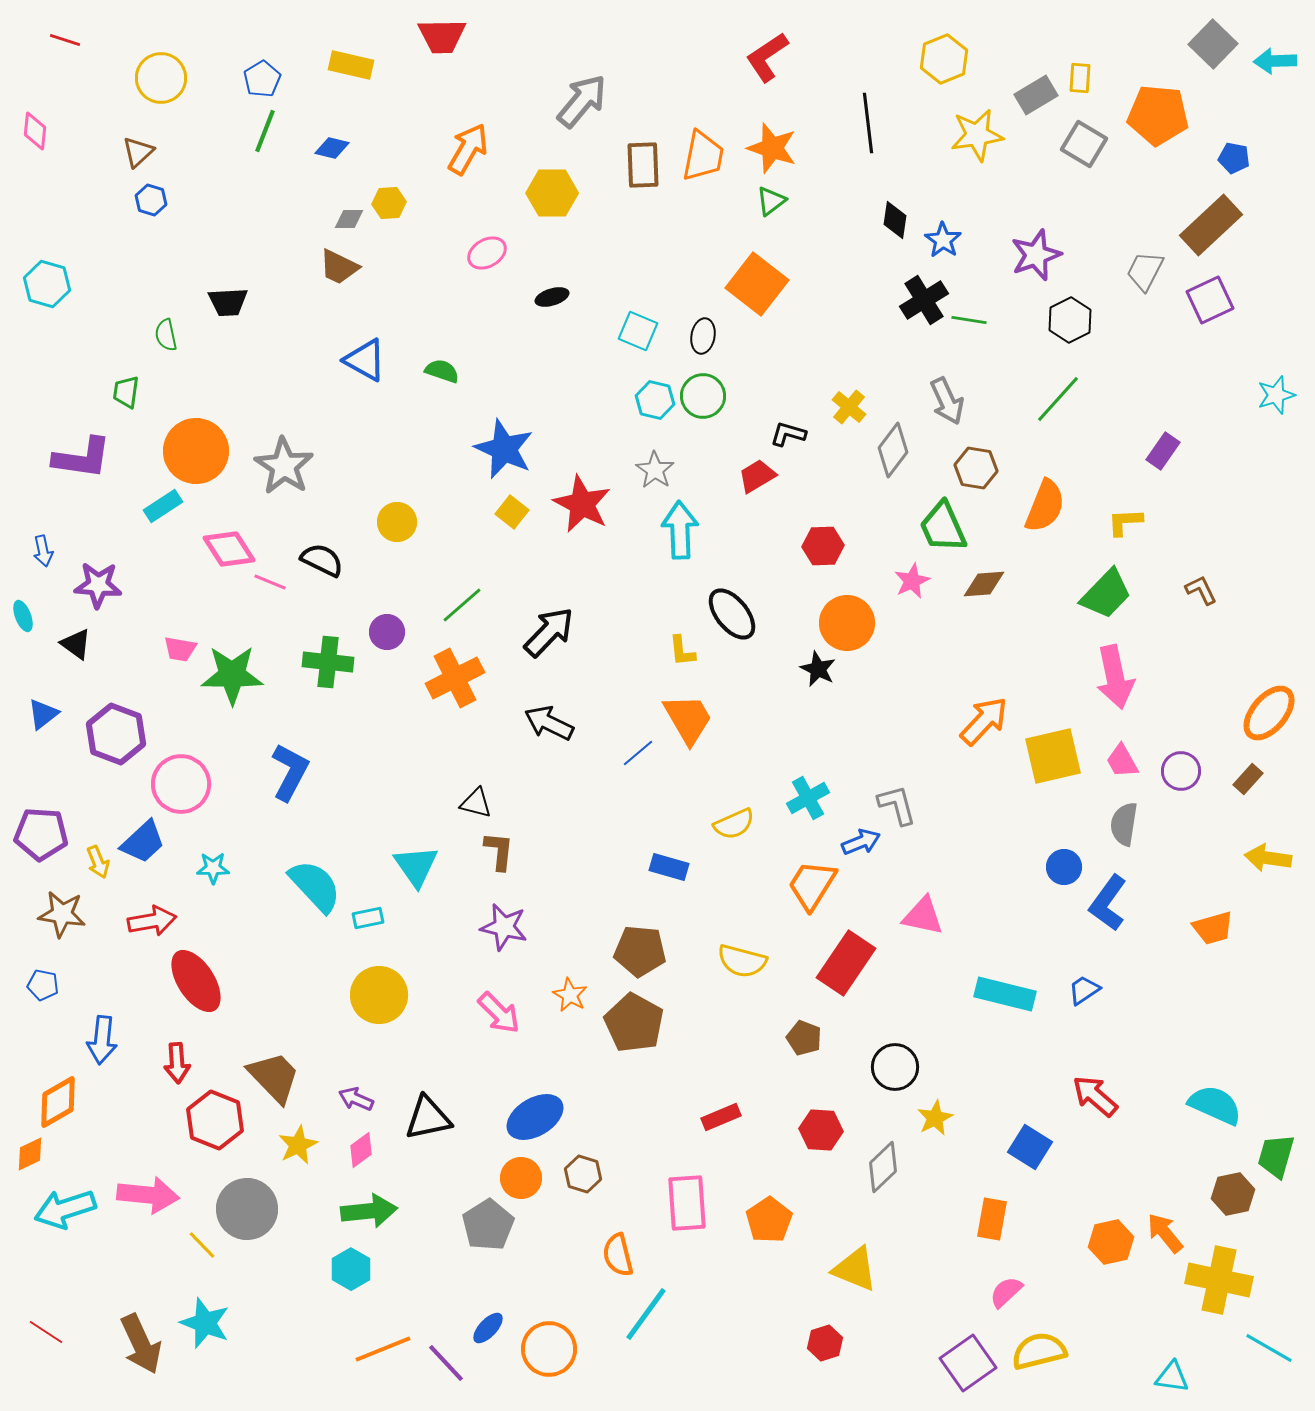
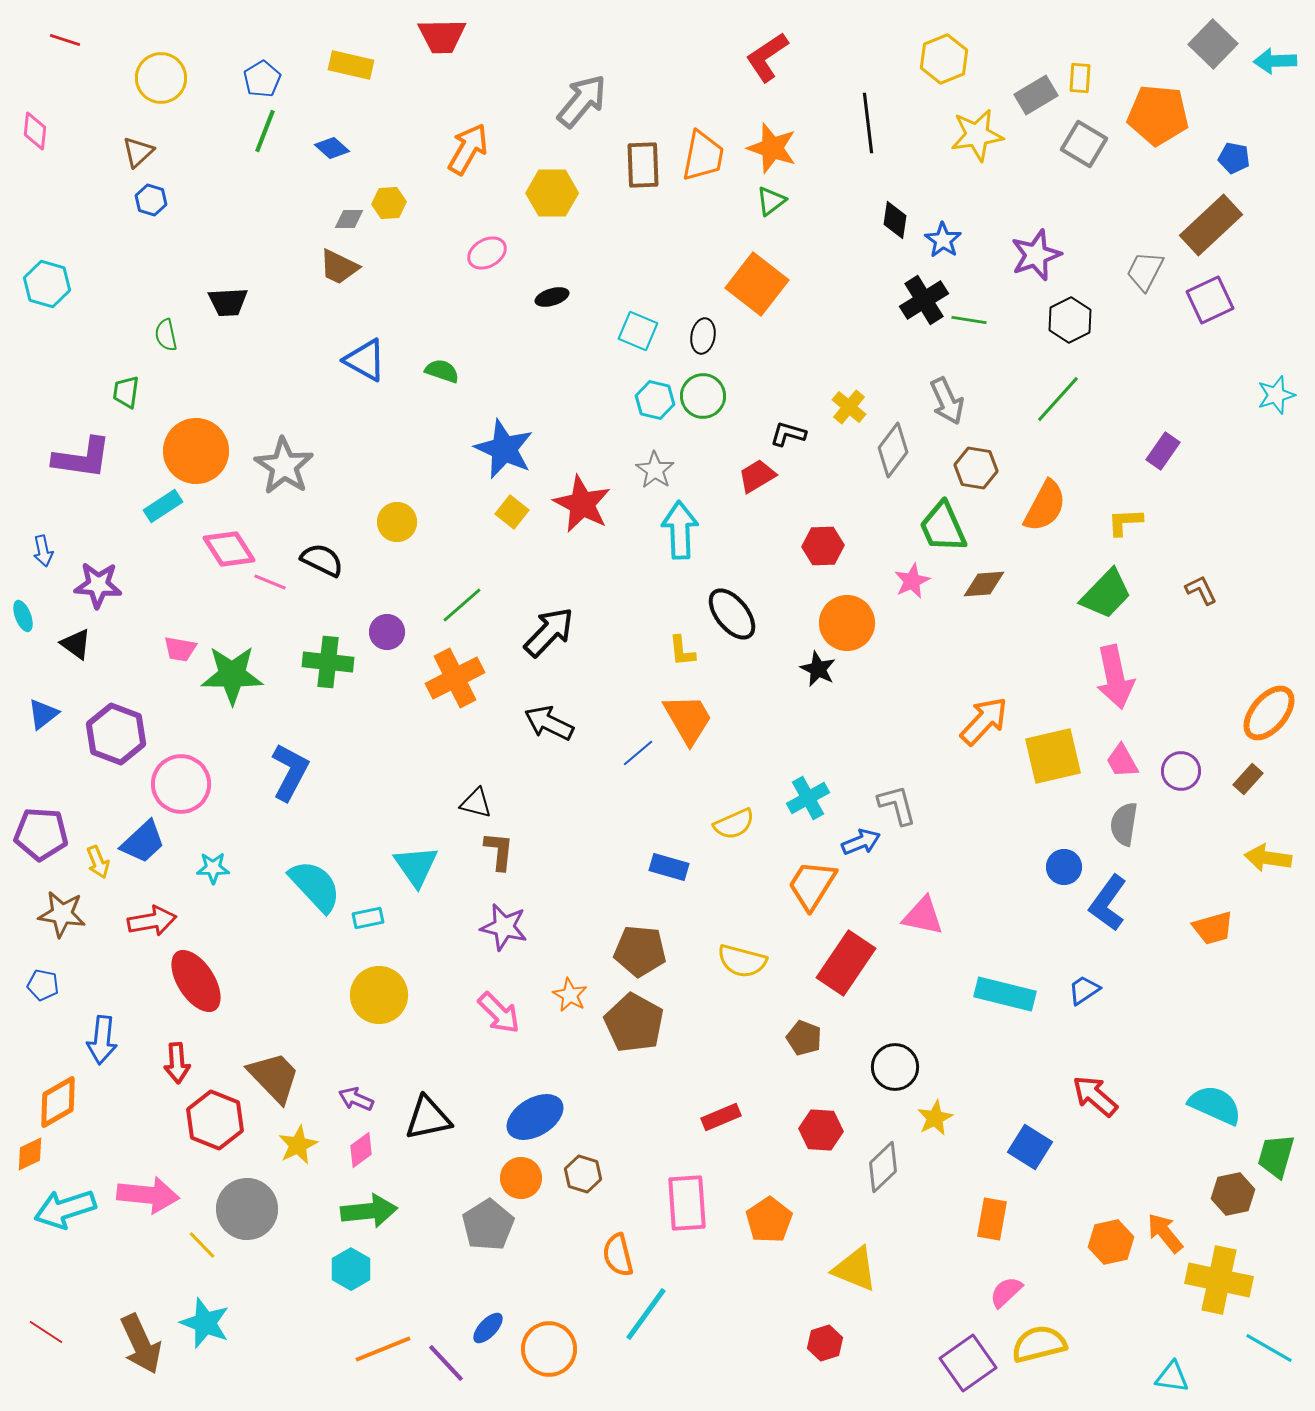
blue diamond at (332, 148): rotated 28 degrees clockwise
orange semicircle at (1045, 506): rotated 6 degrees clockwise
yellow semicircle at (1039, 1351): moved 7 px up
